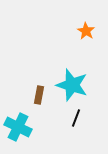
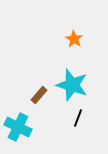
orange star: moved 12 px left, 8 px down
brown rectangle: rotated 30 degrees clockwise
black line: moved 2 px right
